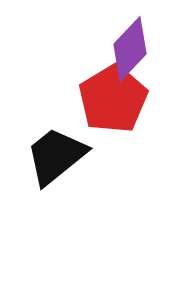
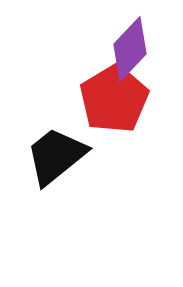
red pentagon: moved 1 px right
